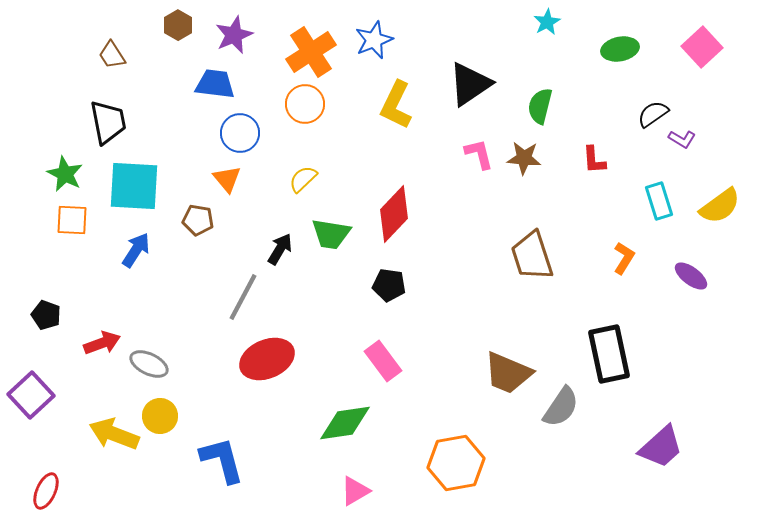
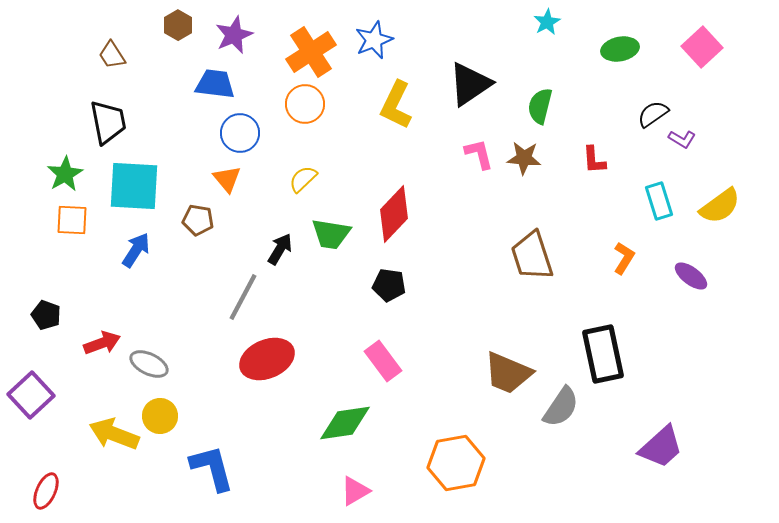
green star at (65, 174): rotated 15 degrees clockwise
black rectangle at (609, 354): moved 6 px left
blue L-shape at (222, 460): moved 10 px left, 8 px down
